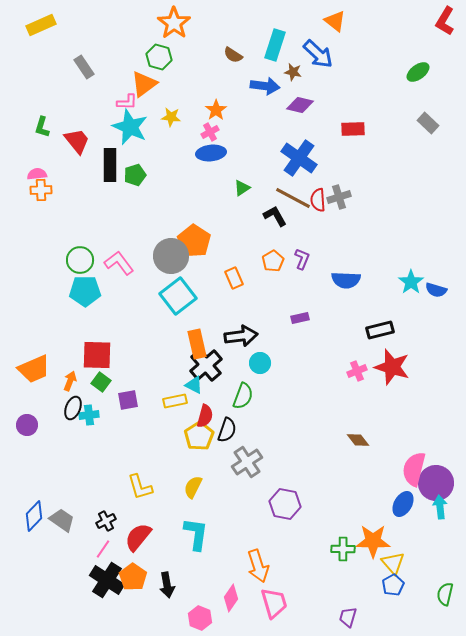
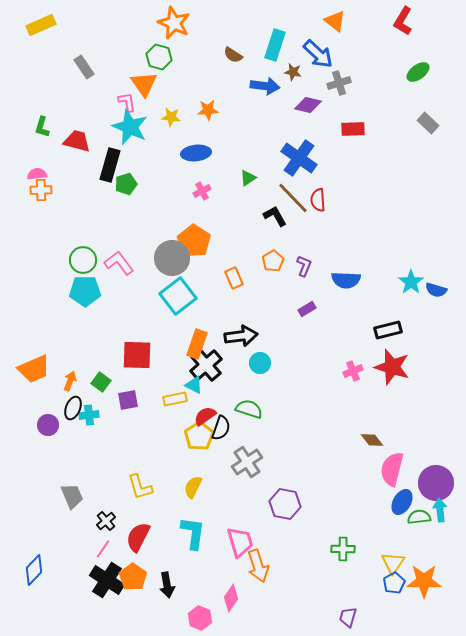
red L-shape at (445, 21): moved 42 px left
orange star at (174, 23): rotated 12 degrees counterclockwise
orange triangle at (144, 84): rotated 28 degrees counterclockwise
pink L-shape at (127, 102): rotated 100 degrees counterclockwise
purple diamond at (300, 105): moved 8 px right
orange star at (216, 110): moved 8 px left; rotated 30 degrees clockwise
pink cross at (210, 132): moved 8 px left, 59 px down
red trapezoid at (77, 141): rotated 36 degrees counterclockwise
blue ellipse at (211, 153): moved 15 px left
black rectangle at (110, 165): rotated 16 degrees clockwise
green pentagon at (135, 175): moved 9 px left, 9 px down
green triangle at (242, 188): moved 6 px right, 10 px up
gray cross at (339, 197): moved 114 px up
brown line at (293, 198): rotated 18 degrees clockwise
gray circle at (171, 256): moved 1 px right, 2 px down
purple L-shape at (302, 259): moved 2 px right, 7 px down
green circle at (80, 260): moved 3 px right
purple rectangle at (300, 318): moved 7 px right, 9 px up; rotated 18 degrees counterclockwise
black rectangle at (380, 330): moved 8 px right
orange rectangle at (197, 344): rotated 32 degrees clockwise
red square at (97, 355): moved 40 px right
pink cross at (357, 371): moved 4 px left
green semicircle at (243, 396): moved 6 px right, 13 px down; rotated 92 degrees counterclockwise
yellow rectangle at (175, 401): moved 2 px up
red semicircle at (205, 416): rotated 140 degrees counterclockwise
purple circle at (27, 425): moved 21 px right
black semicircle at (227, 430): moved 6 px left, 2 px up
brown diamond at (358, 440): moved 14 px right
pink semicircle at (414, 469): moved 22 px left
blue ellipse at (403, 504): moved 1 px left, 2 px up
cyan arrow at (440, 507): moved 3 px down
blue diamond at (34, 516): moved 54 px down
gray trapezoid at (62, 520): moved 10 px right, 24 px up; rotated 32 degrees clockwise
black cross at (106, 521): rotated 12 degrees counterclockwise
cyan L-shape at (196, 534): moved 3 px left, 1 px up
red semicircle at (138, 537): rotated 12 degrees counterclockwise
orange star at (373, 541): moved 51 px right, 40 px down
yellow triangle at (393, 563): rotated 15 degrees clockwise
blue pentagon at (393, 585): moved 1 px right, 2 px up
green semicircle at (445, 594): moved 26 px left, 77 px up; rotated 70 degrees clockwise
pink trapezoid at (274, 603): moved 34 px left, 61 px up
